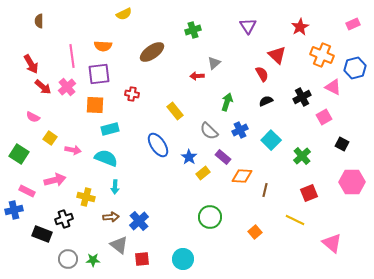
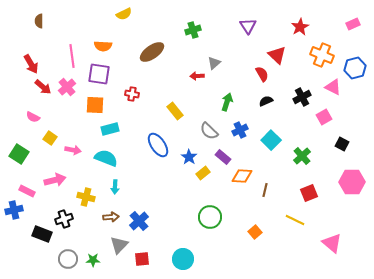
purple square at (99, 74): rotated 15 degrees clockwise
gray triangle at (119, 245): rotated 36 degrees clockwise
